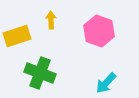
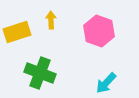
yellow rectangle: moved 4 px up
